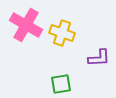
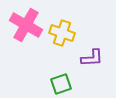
purple L-shape: moved 7 px left
green square: rotated 10 degrees counterclockwise
